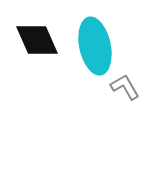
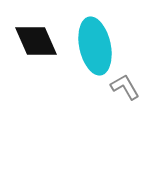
black diamond: moved 1 px left, 1 px down
